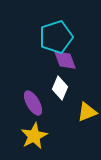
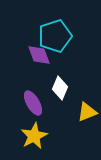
cyan pentagon: moved 1 px left, 1 px up
purple diamond: moved 26 px left, 5 px up
